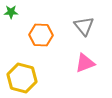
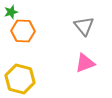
green star: rotated 16 degrees counterclockwise
orange hexagon: moved 18 px left, 4 px up
yellow hexagon: moved 2 px left, 1 px down
